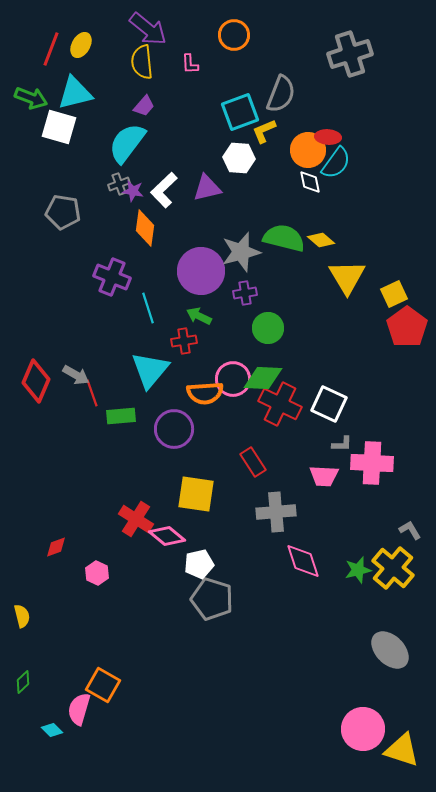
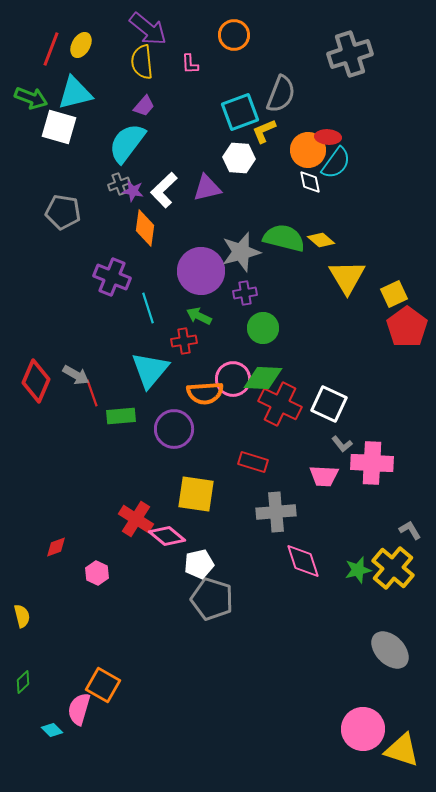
green circle at (268, 328): moved 5 px left
gray L-shape at (342, 444): rotated 50 degrees clockwise
red rectangle at (253, 462): rotated 40 degrees counterclockwise
